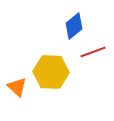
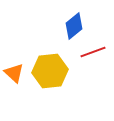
yellow hexagon: moved 1 px left, 1 px up; rotated 8 degrees counterclockwise
orange triangle: moved 3 px left, 14 px up
